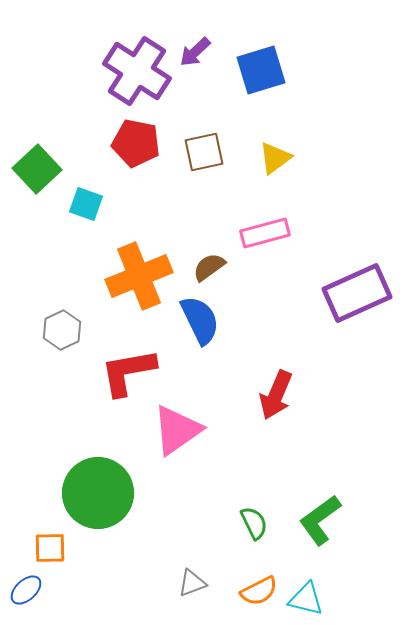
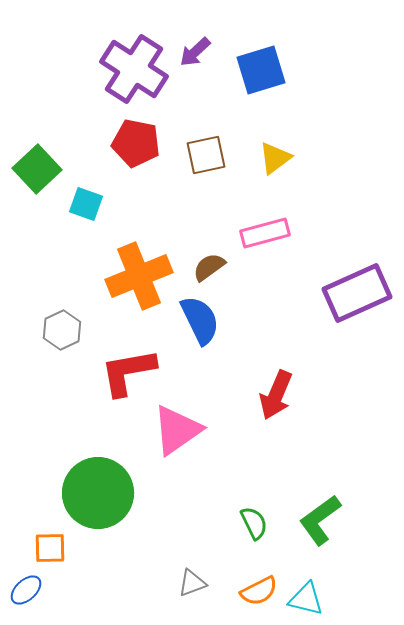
purple cross: moved 3 px left, 2 px up
brown square: moved 2 px right, 3 px down
